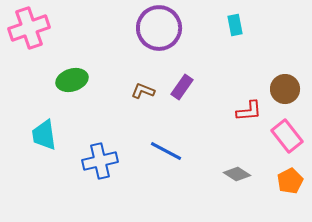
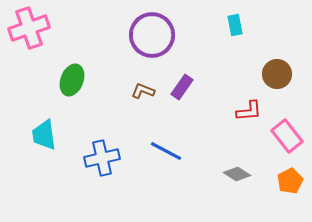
purple circle: moved 7 px left, 7 px down
green ellipse: rotated 52 degrees counterclockwise
brown circle: moved 8 px left, 15 px up
blue cross: moved 2 px right, 3 px up
